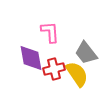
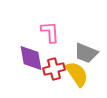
gray trapezoid: rotated 30 degrees counterclockwise
